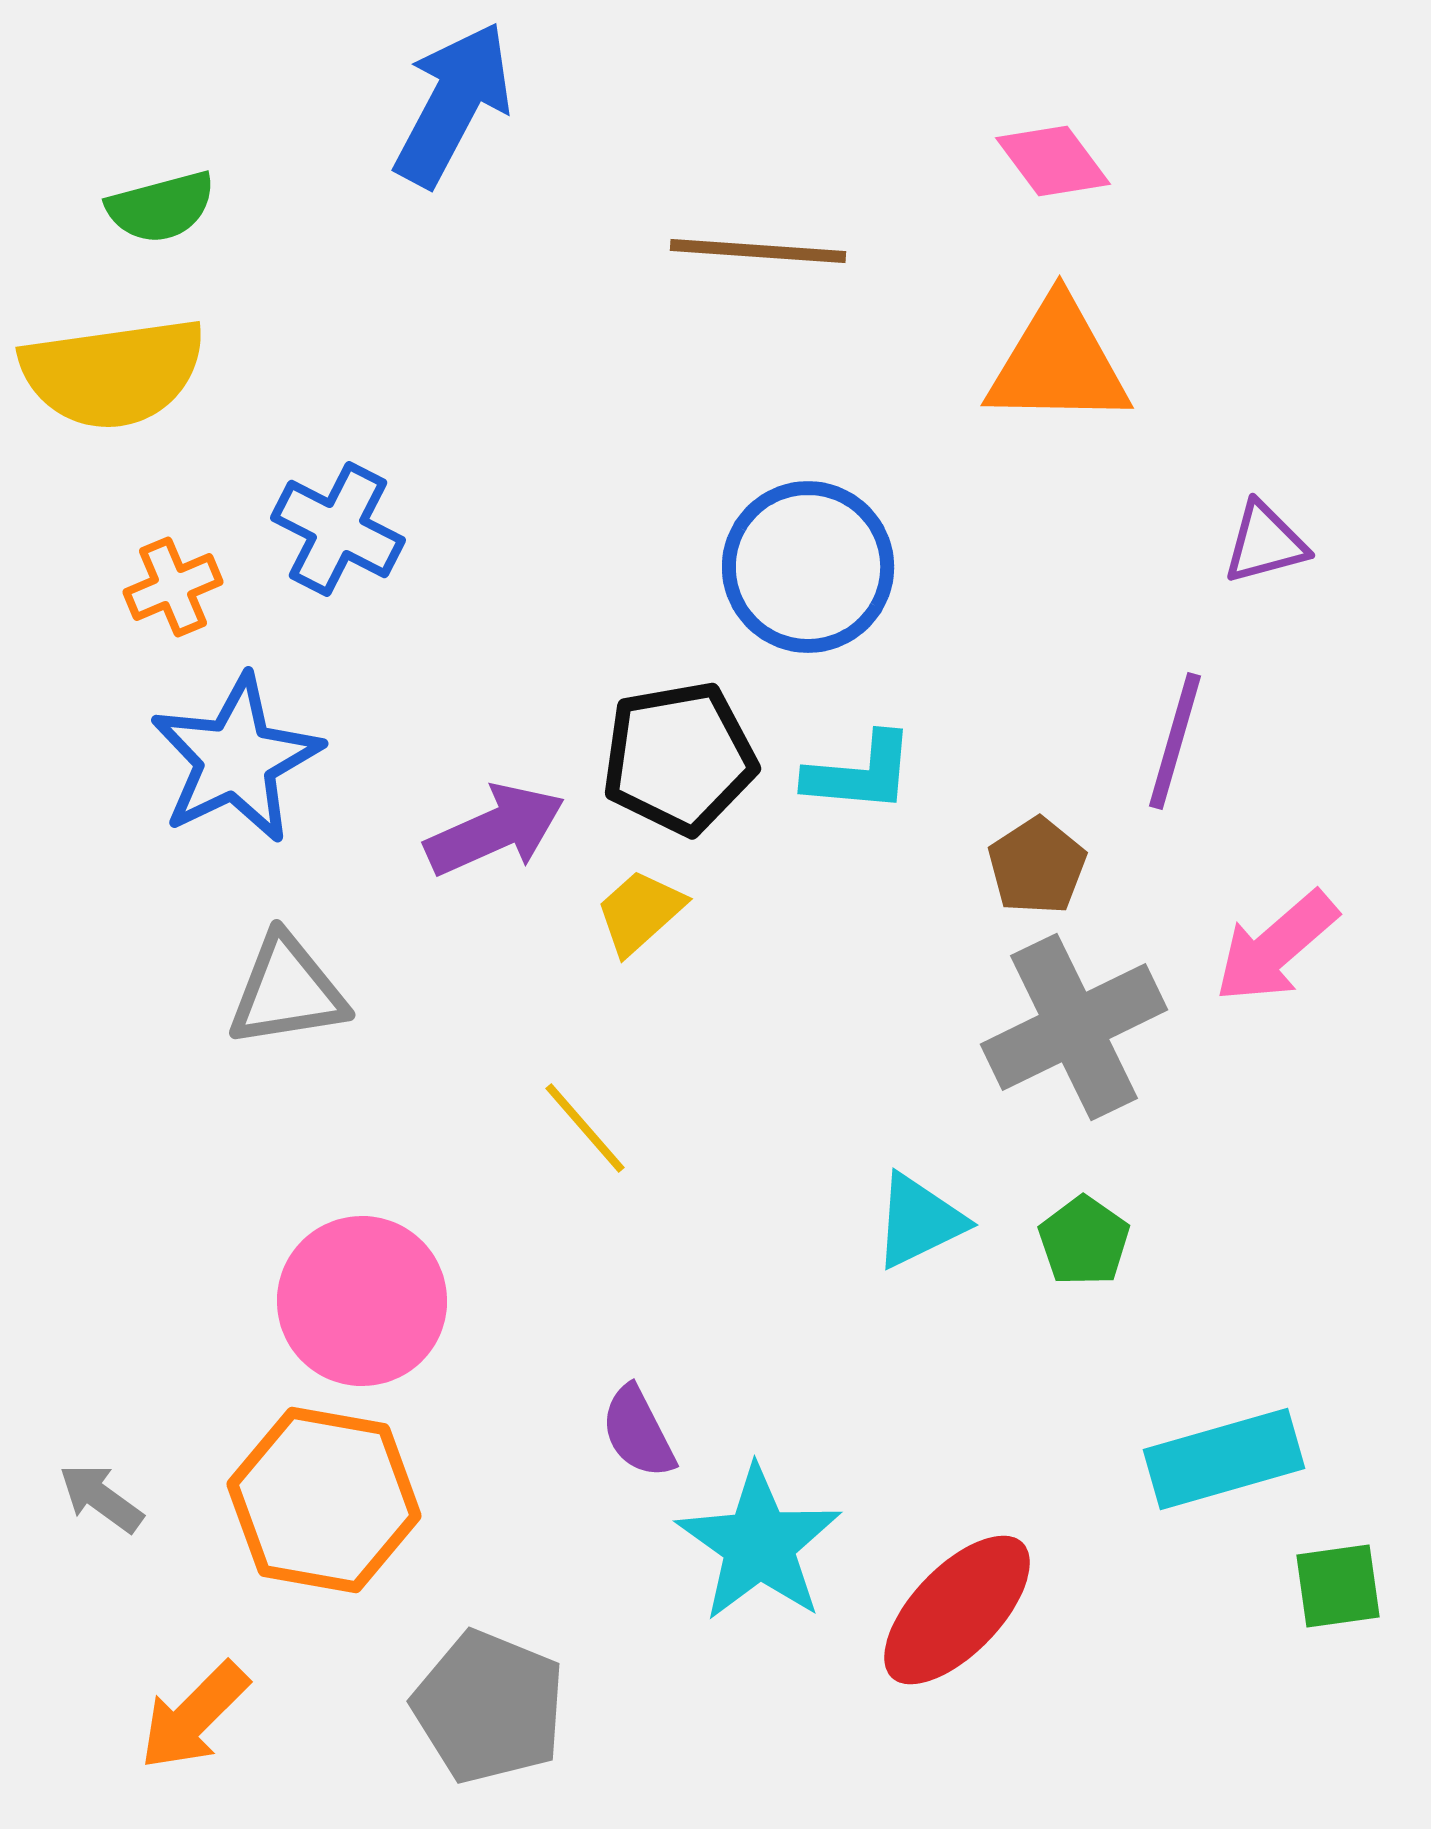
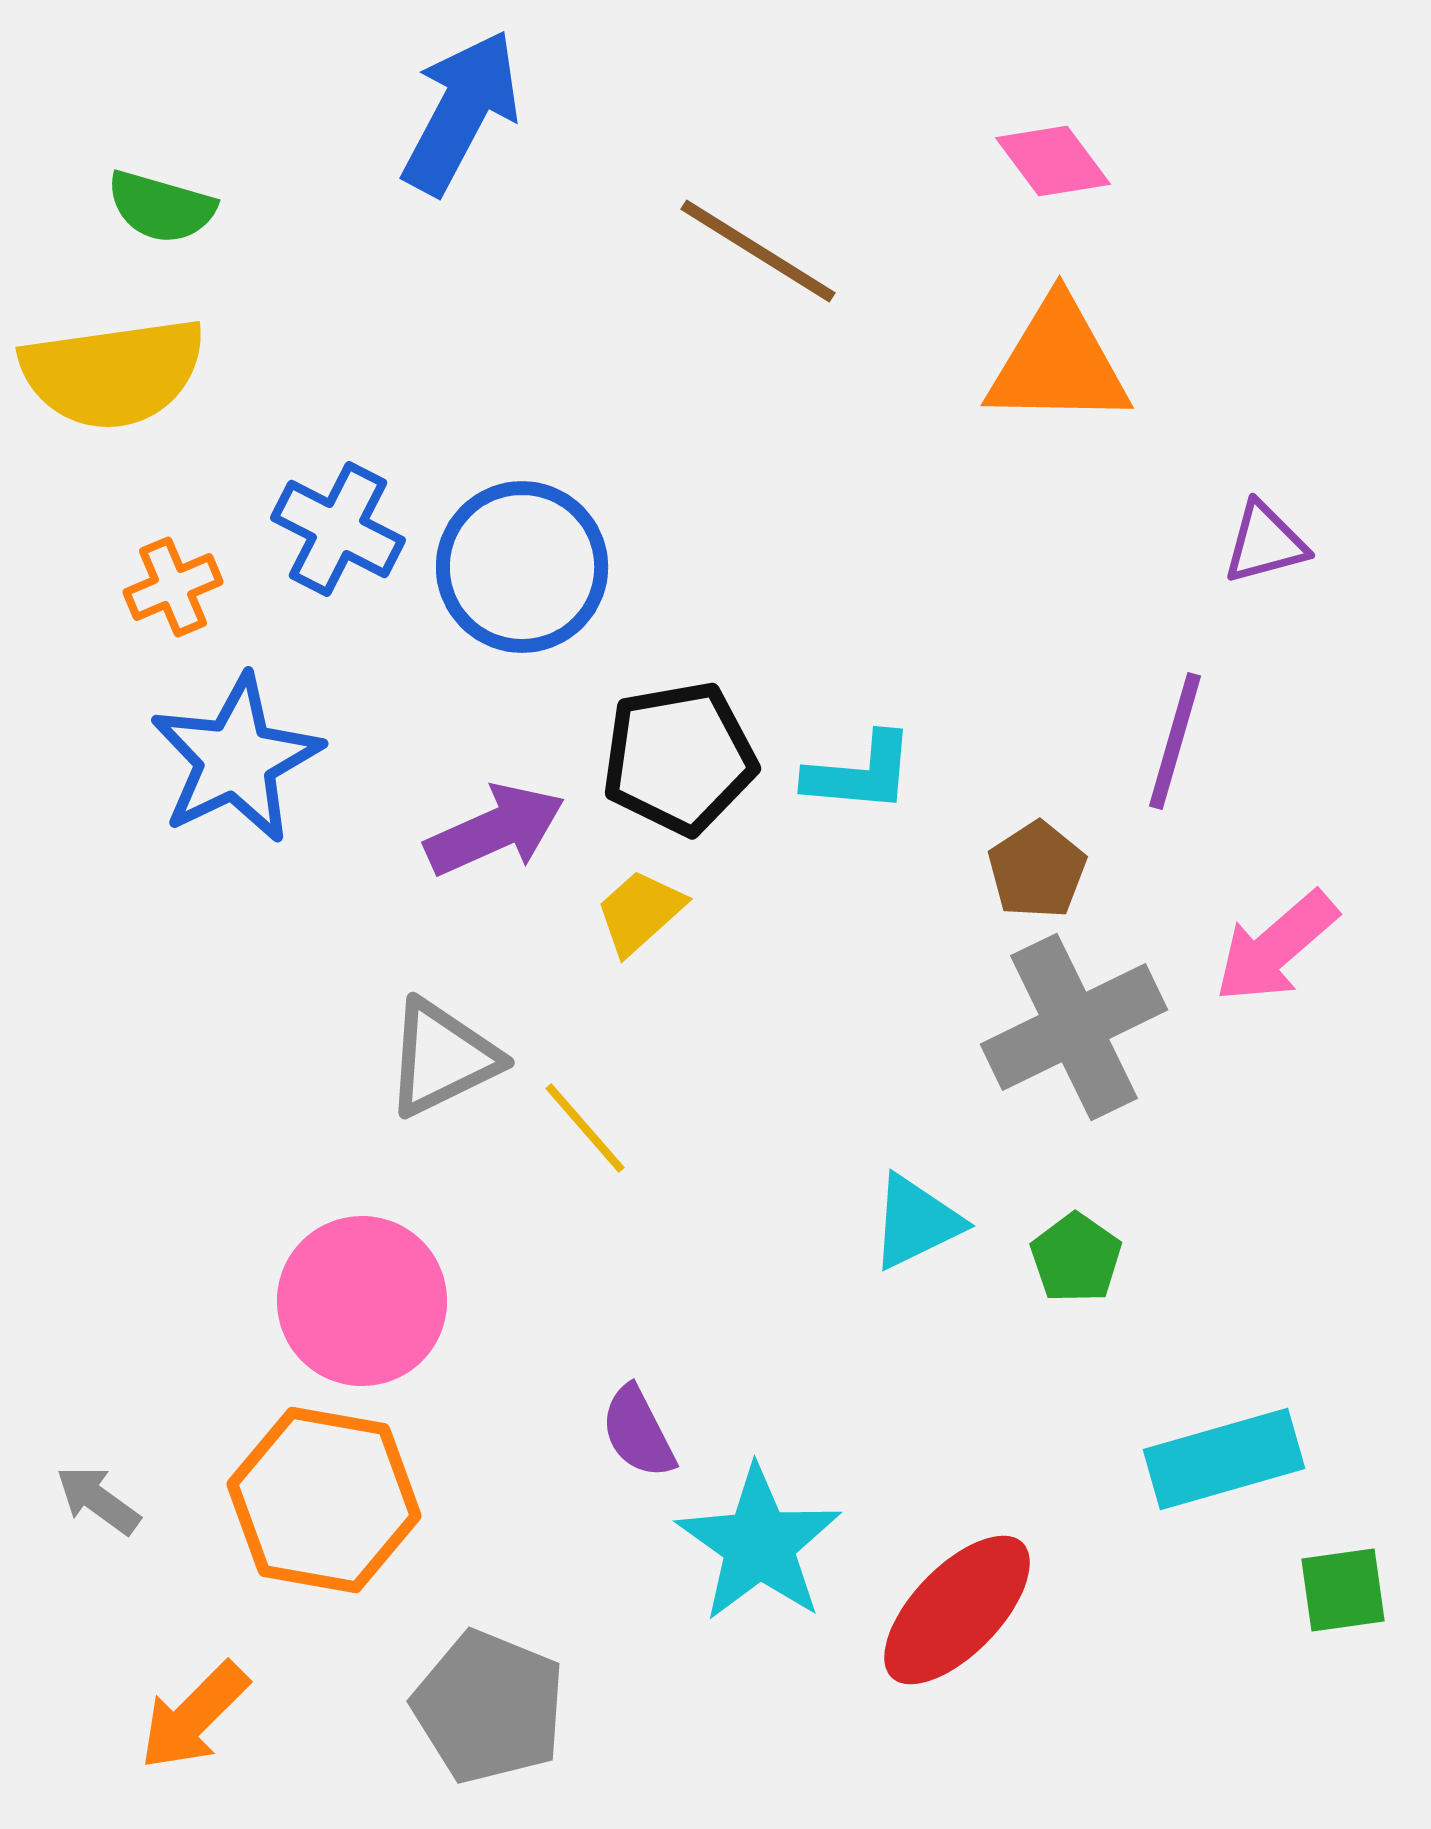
blue arrow: moved 8 px right, 8 px down
green semicircle: rotated 31 degrees clockwise
brown line: rotated 28 degrees clockwise
blue circle: moved 286 px left
brown pentagon: moved 4 px down
gray triangle: moved 155 px right, 67 px down; rotated 17 degrees counterclockwise
cyan triangle: moved 3 px left, 1 px down
green pentagon: moved 8 px left, 17 px down
gray arrow: moved 3 px left, 2 px down
green square: moved 5 px right, 4 px down
